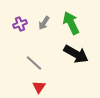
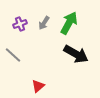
green arrow: moved 2 px left; rotated 55 degrees clockwise
gray line: moved 21 px left, 8 px up
red triangle: moved 1 px left, 1 px up; rotated 16 degrees clockwise
